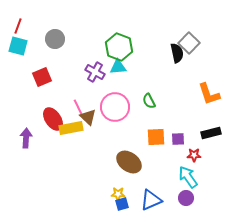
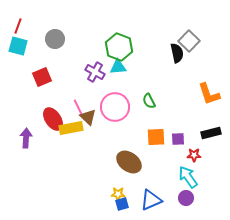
gray square: moved 2 px up
